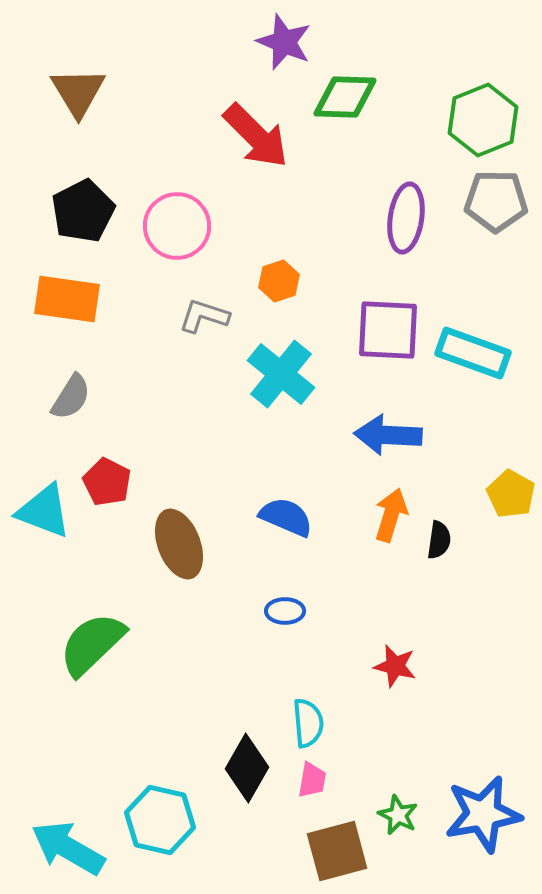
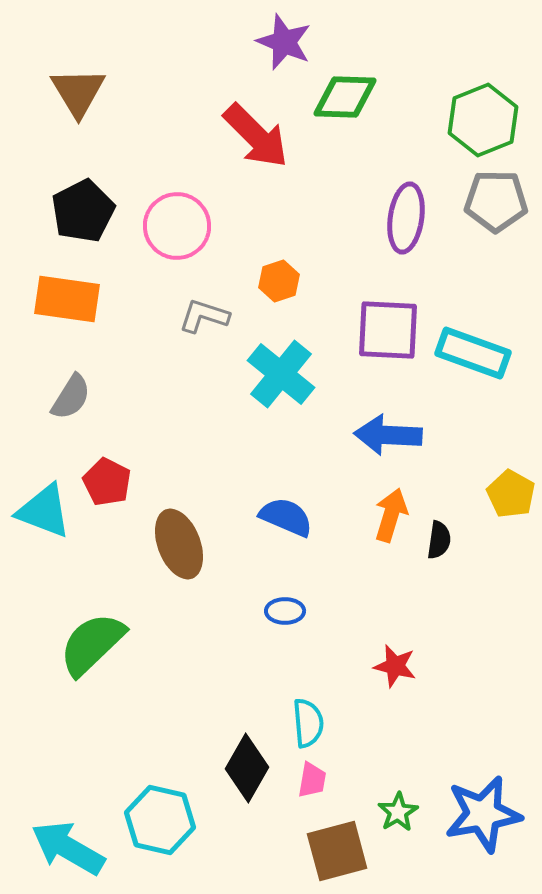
green star: moved 3 px up; rotated 15 degrees clockwise
